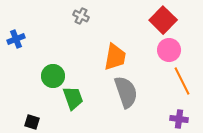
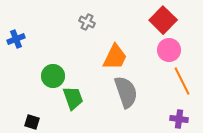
gray cross: moved 6 px right, 6 px down
orange trapezoid: rotated 16 degrees clockwise
